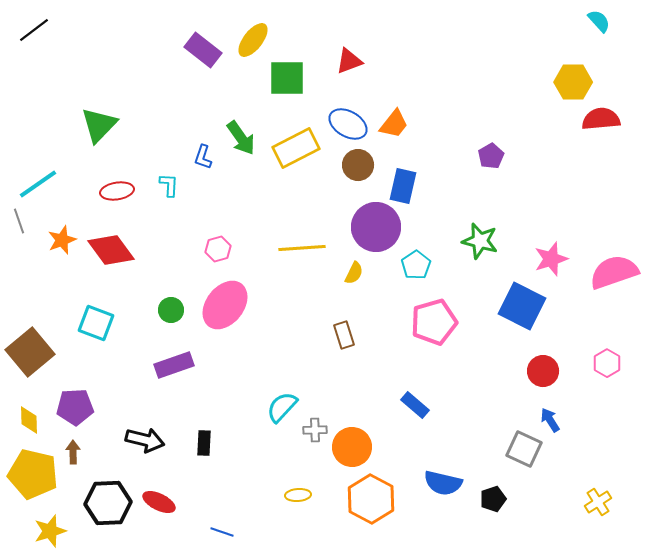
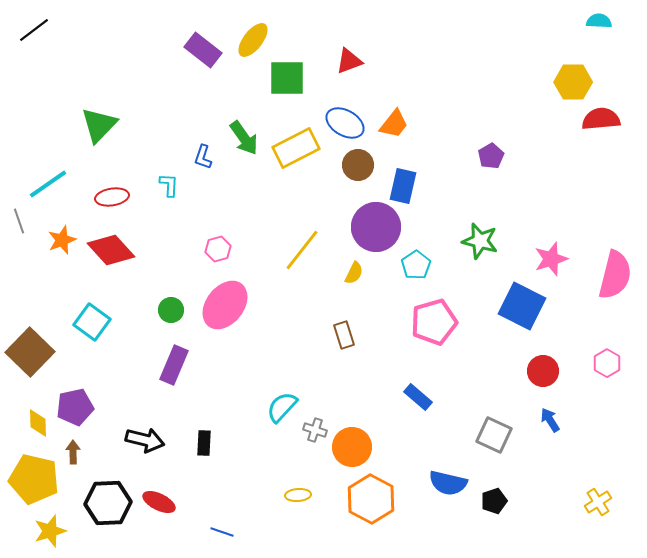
cyan semicircle at (599, 21): rotated 45 degrees counterclockwise
blue ellipse at (348, 124): moved 3 px left, 1 px up
green arrow at (241, 138): moved 3 px right
cyan line at (38, 184): moved 10 px right
red ellipse at (117, 191): moved 5 px left, 6 px down
yellow line at (302, 248): moved 2 px down; rotated 48 degrees counterclockwise
red diamond at (111, 250): rotated 6 degrees counterclockwise
pink semicircle at (614, 272): moved 1 px right, 3 px down; rotated 123 degrees clockwise
cyan square at (96, 323): moved 4 px left, 1 px up; rotated 15 degrees clockwise
brown square at (30, 352): rotated 6 degrees counterclockwise
purple rectangle at (174, 365): rotated 48 degrees counterclockwise
blue rectangle at (415, 405): moved 3 px right, 8 px up
purple pentagon at (75, 407): rotated 9 degrees counterclockwise
yellow diamond at (29, 420): moved 9 px right, 3 px down
gray cross at (315, 430): rotated 20 degrees clockwise
gray square at (524, 449): moved 30 px left, 14 px up
yellow pentagon at (33, 474): moved 1 px right, 5 px down
blue semicircle at (443, 483): moved 5 px right
black pentagon at (493, 499): moved 1 px right, 2 px down
